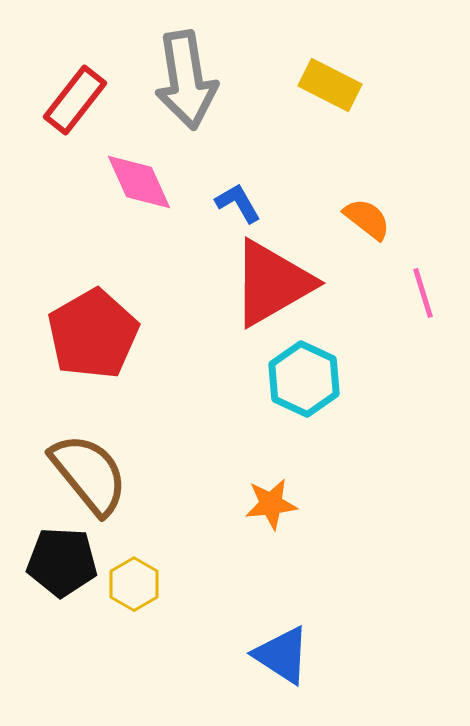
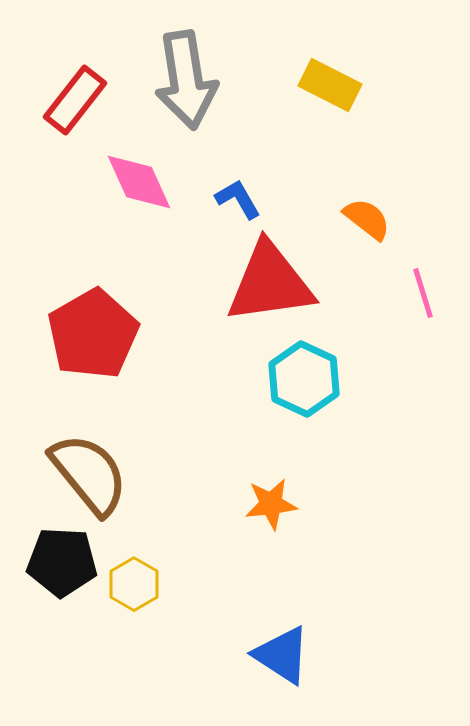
blue L-shape: moved 4 px up
red triangle: moved 2 px left; rotated 22 degrees clockwise
